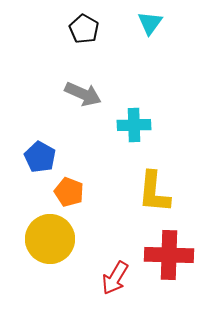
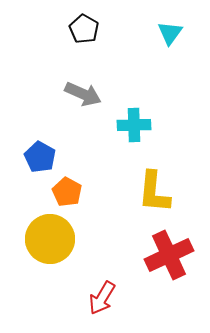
cyan triangle: moved 20 px right, 10 px down
orange pentagon: moved 2 px left; rotated 8 degrees clockwise
red cross: rotated 27 degrees counterclockwise
red arrow: moved 13 px left, 20 px down
